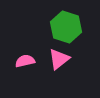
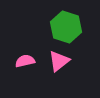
pink triangle: moved 2 px down
